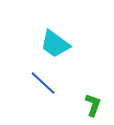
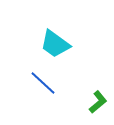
green L-shape: moved 5 px right, 3 px up; rotated 30 degrees clockwise
